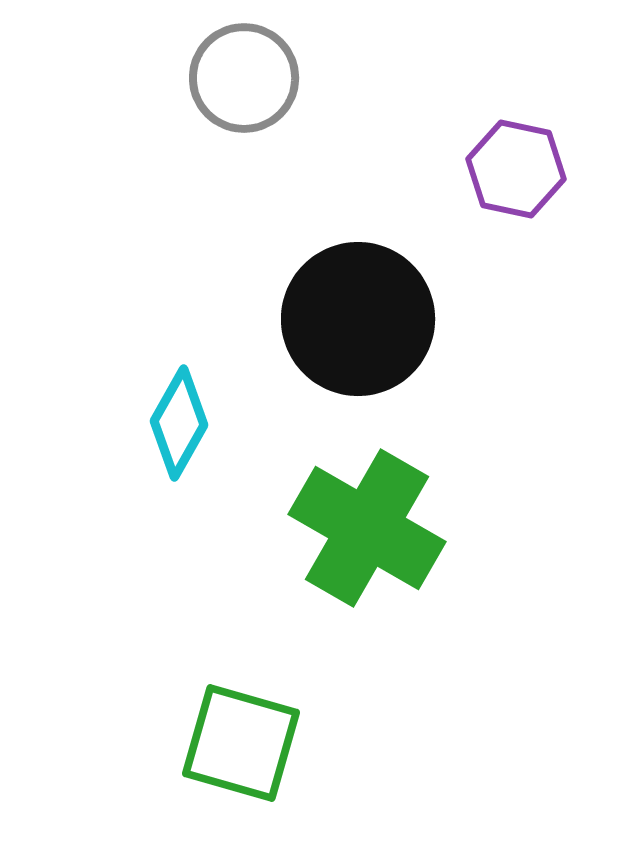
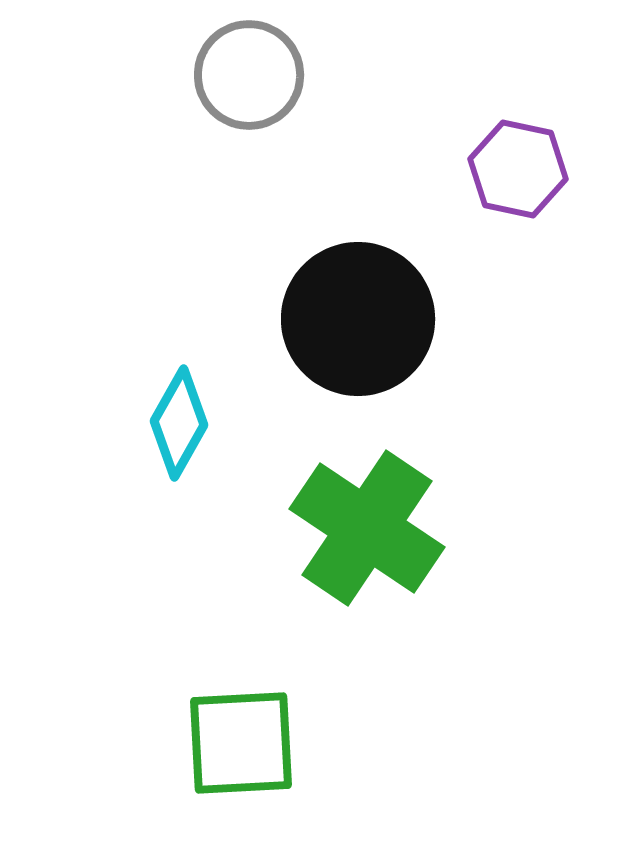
gray circle: moved 5 px right, 3 px up
purple hexagon: moved 2 px right
green cross: rotated 4 degrees clockwise
green square: rotated 19 degrees counterclockwise
